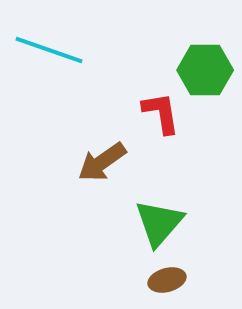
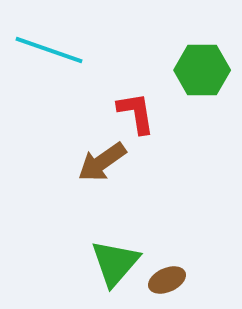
green hexagon: moved 3 px left
red L-shape: moved 25 px left
green triangle: moved 44 px left, 40 px down
brown ellipse: rotated 9 degrees counterclockwise
